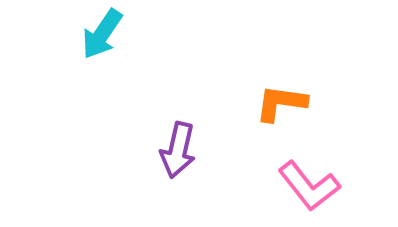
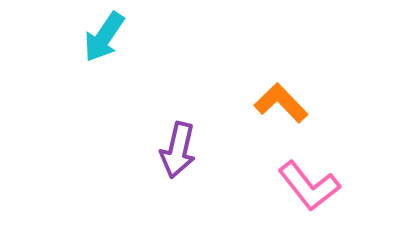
cyan arrow: moved 2 px right, 3 px down
orange L-shape: rotated 38 degrees clockwise
